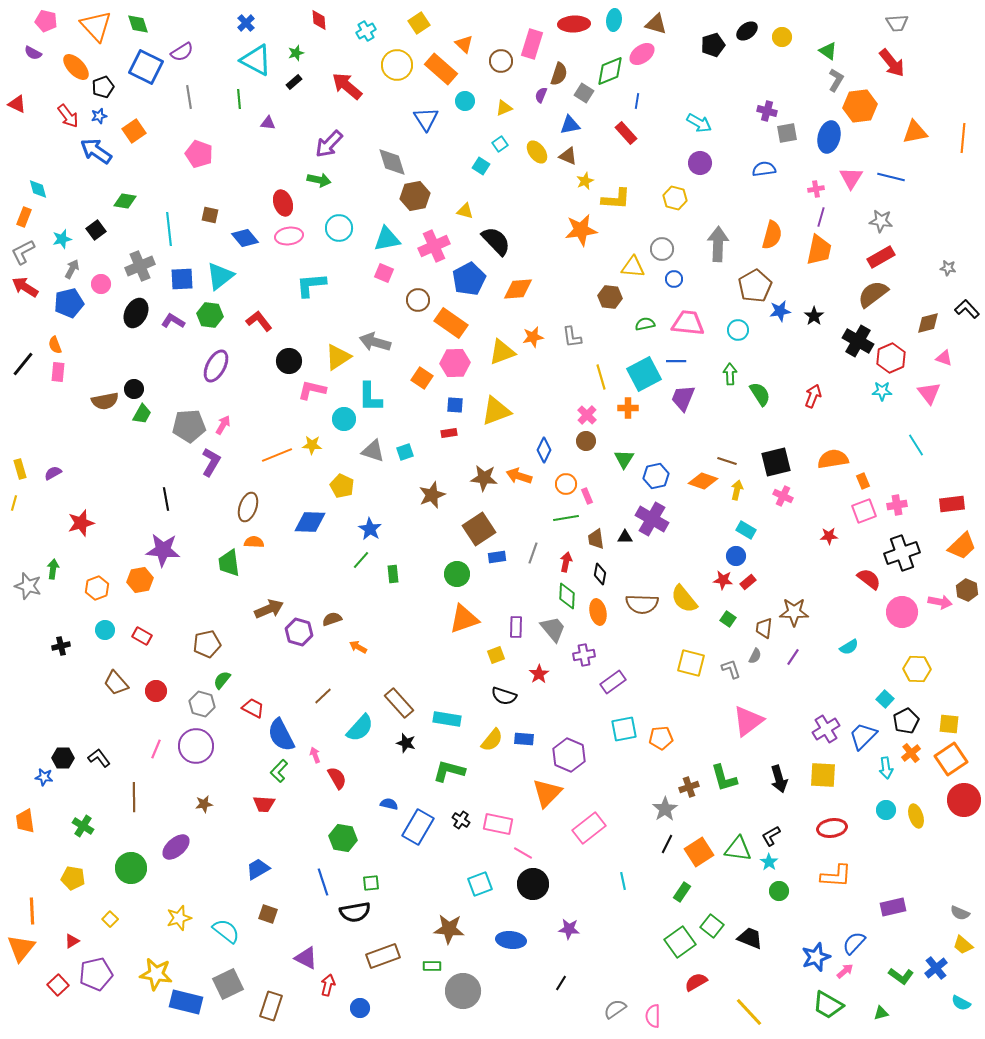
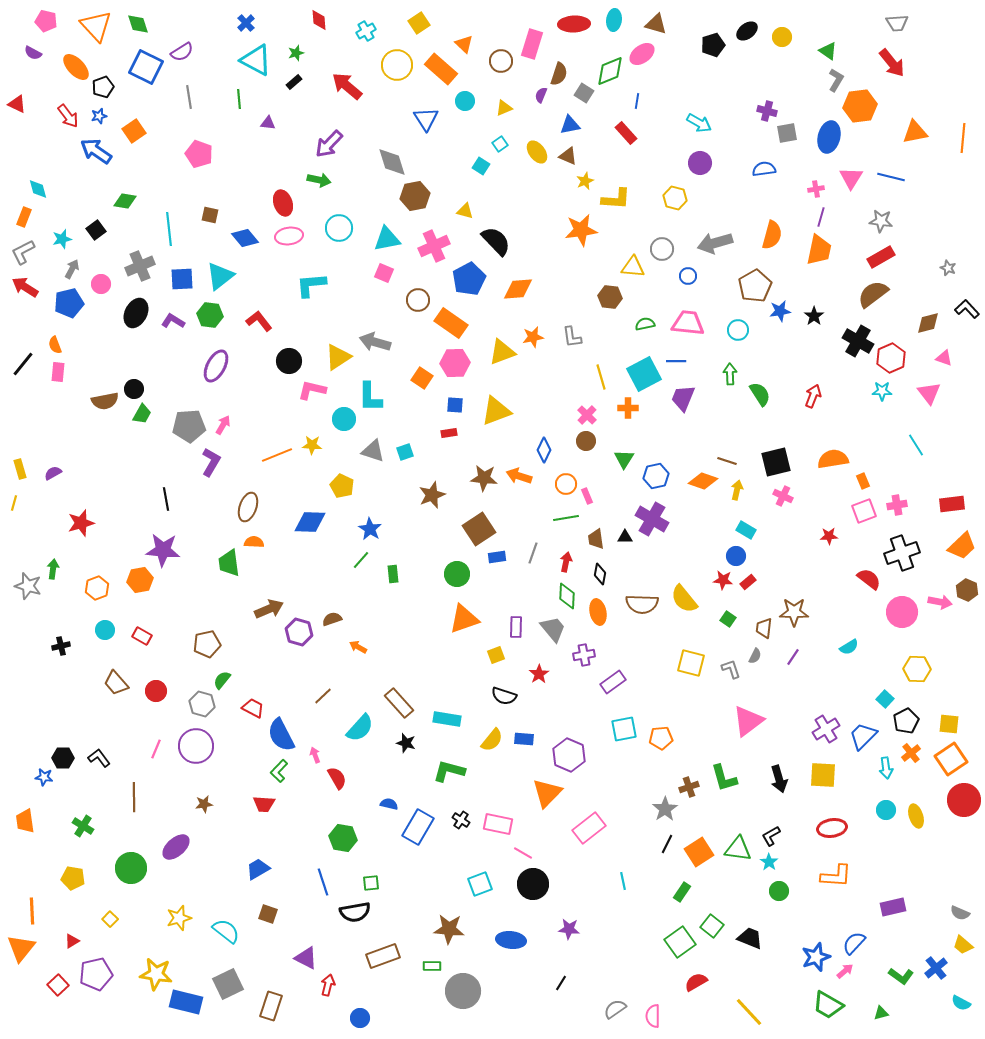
gray arrow at (718, 244): moved 3 px left, 1 px up; rotated 108 degrees counterclockwise
gray star at (948, 268): rotated 14 degrees clockwise
blue circle at (674, 279): moved 14 px right, 3 px up
blue circle at (360, 1008): moved 10 px down
